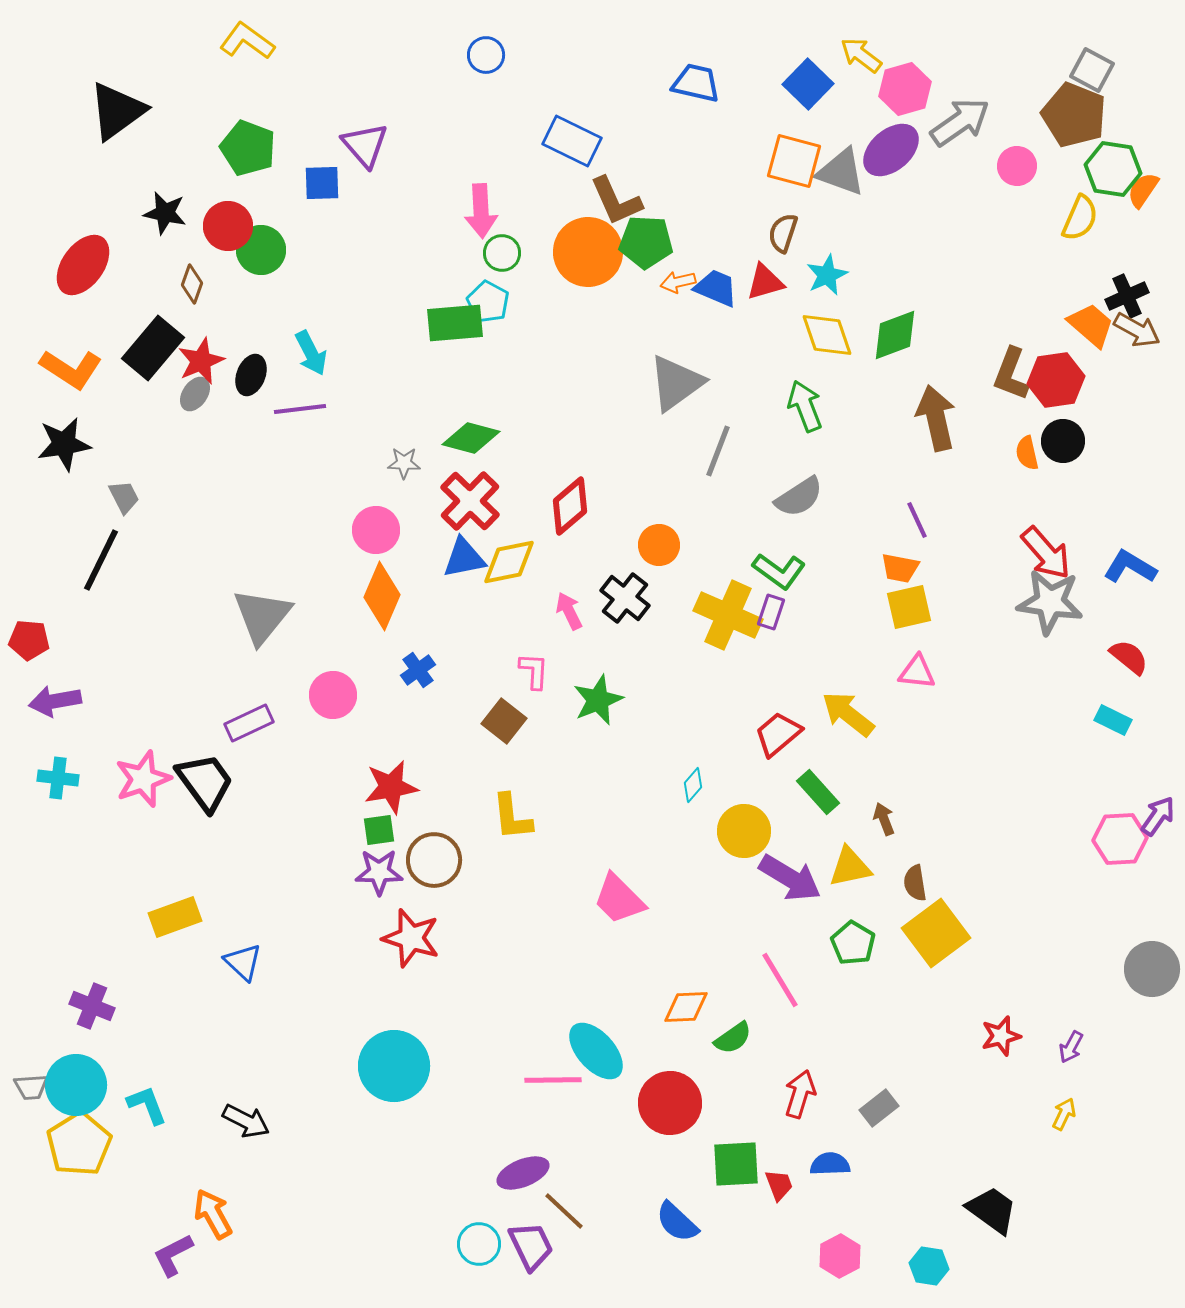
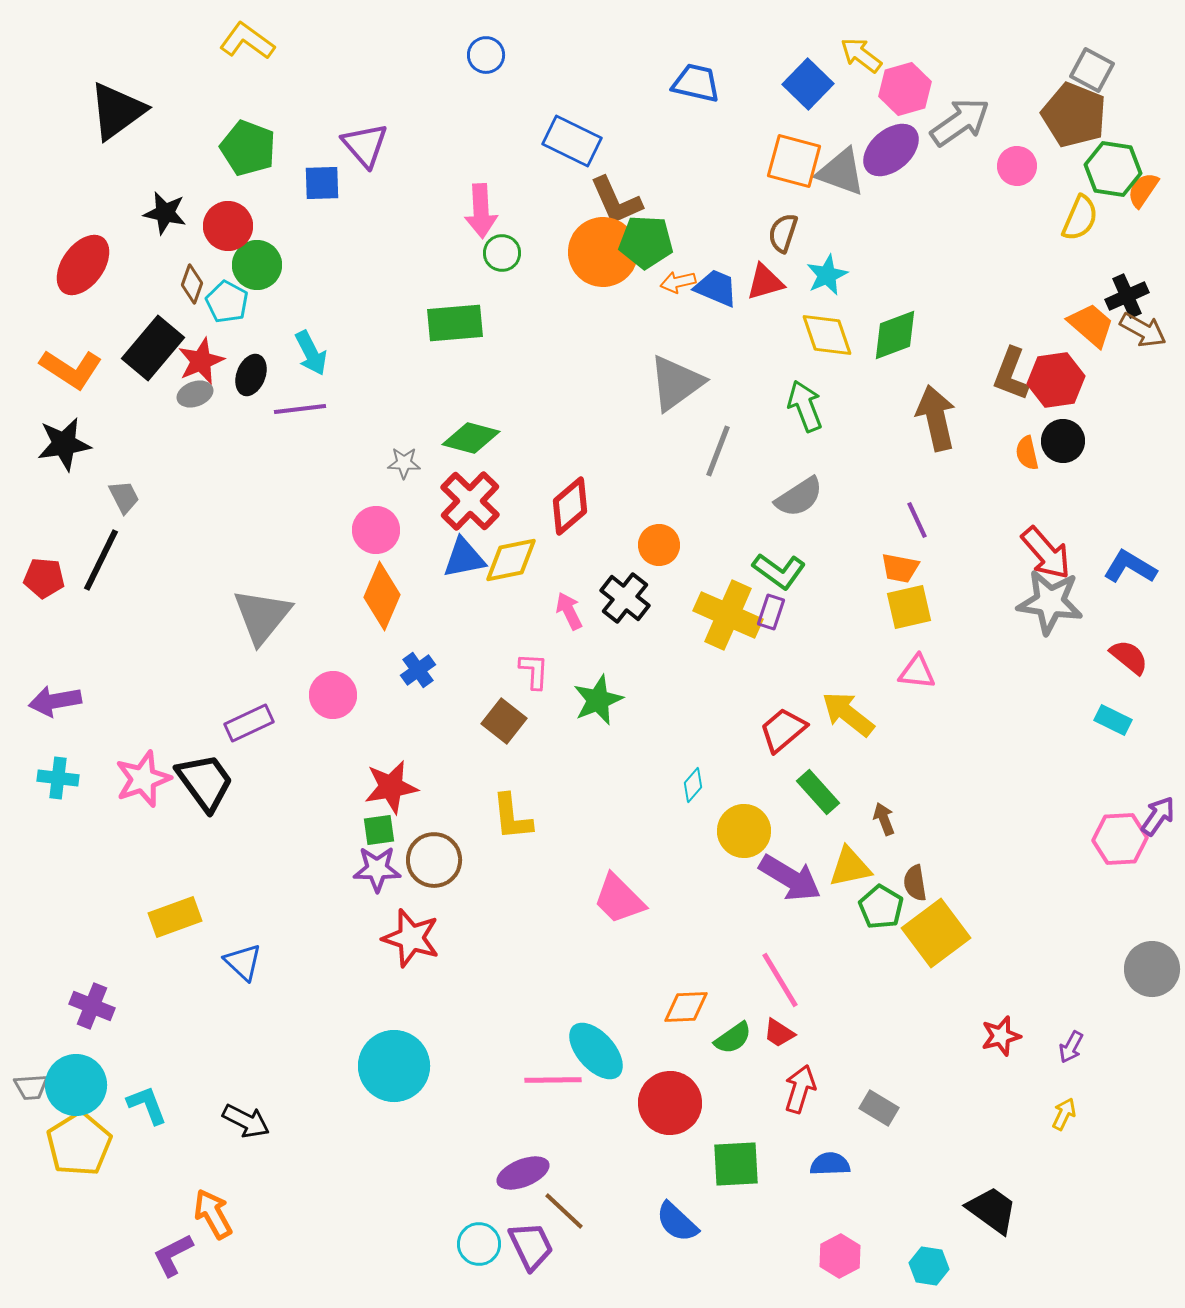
green circle at (261, 250): moved 4 px left, 15 px down
orange circle at (588, 252): moved 15 px right
cyan pentagon at (488, 302): moved 261 px left
brown arrow at (1137, 330): moved 6 px right
gray ellipse at (195, 394): rotated 36 degrees clockwise
yellow diamond at (509, 562): moved 2 px right, 2 px up
red pentagon at (29, 640): moved 15 px right, 62 px up
red trapezoid at (778, 734): moved 5 px right, 4 px up
purple star at (379, 872): moved 2 px left, 3 px up
green pentagon at (853, 943): moved 28 px right, 36 px up
red arrow at (800, 1094): moved 5 px up
gray rectangle at (879, 1108): rotated 69 degrees clockwise
red trapezoid at (779, 1185): moved 152 px up; rotated 144 degrees clockwise
